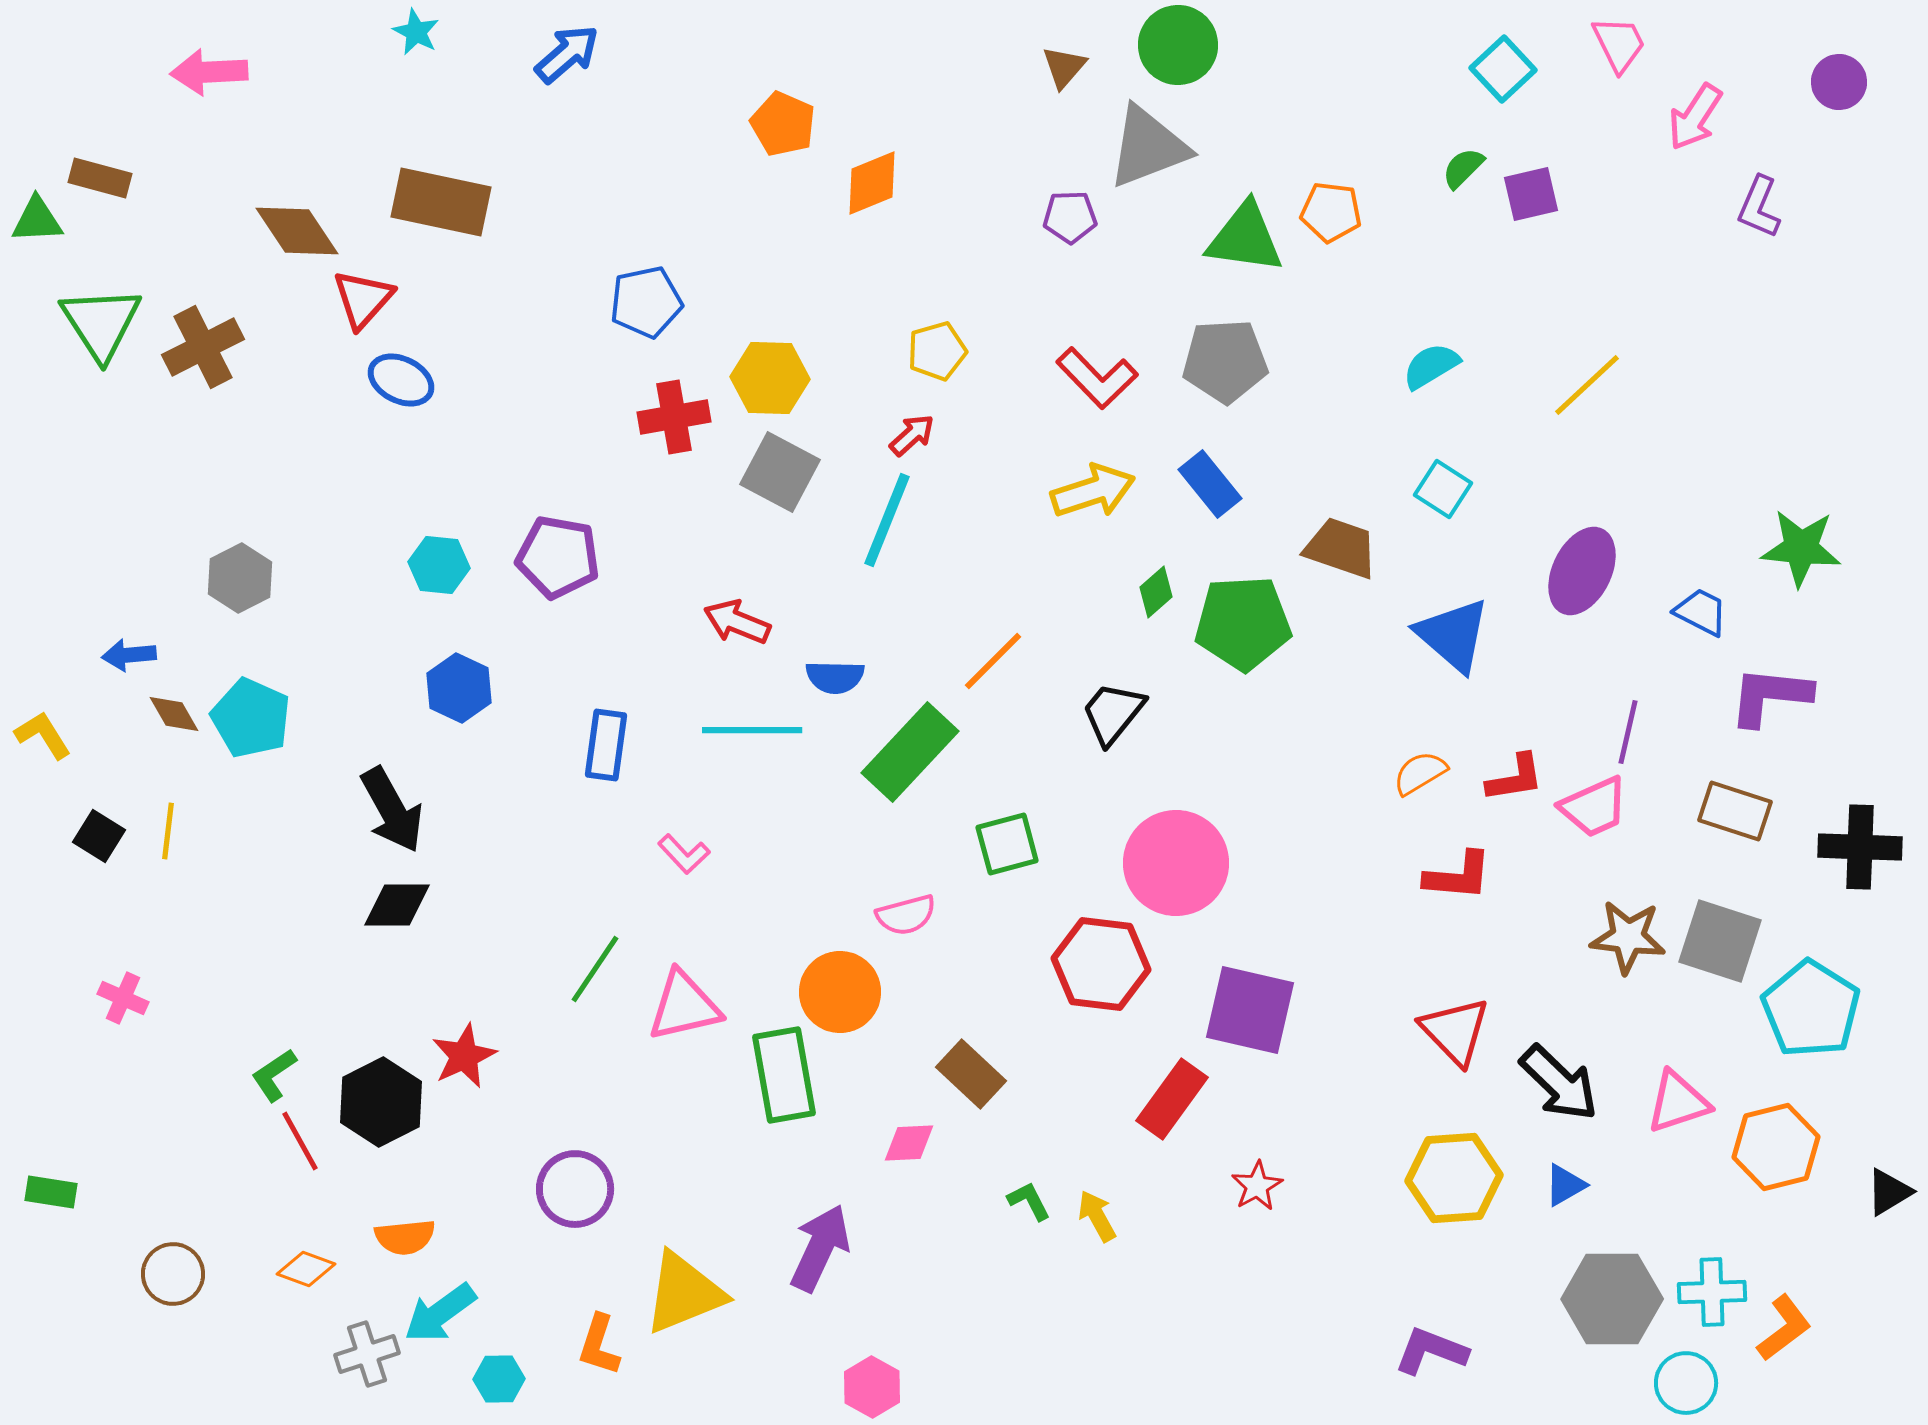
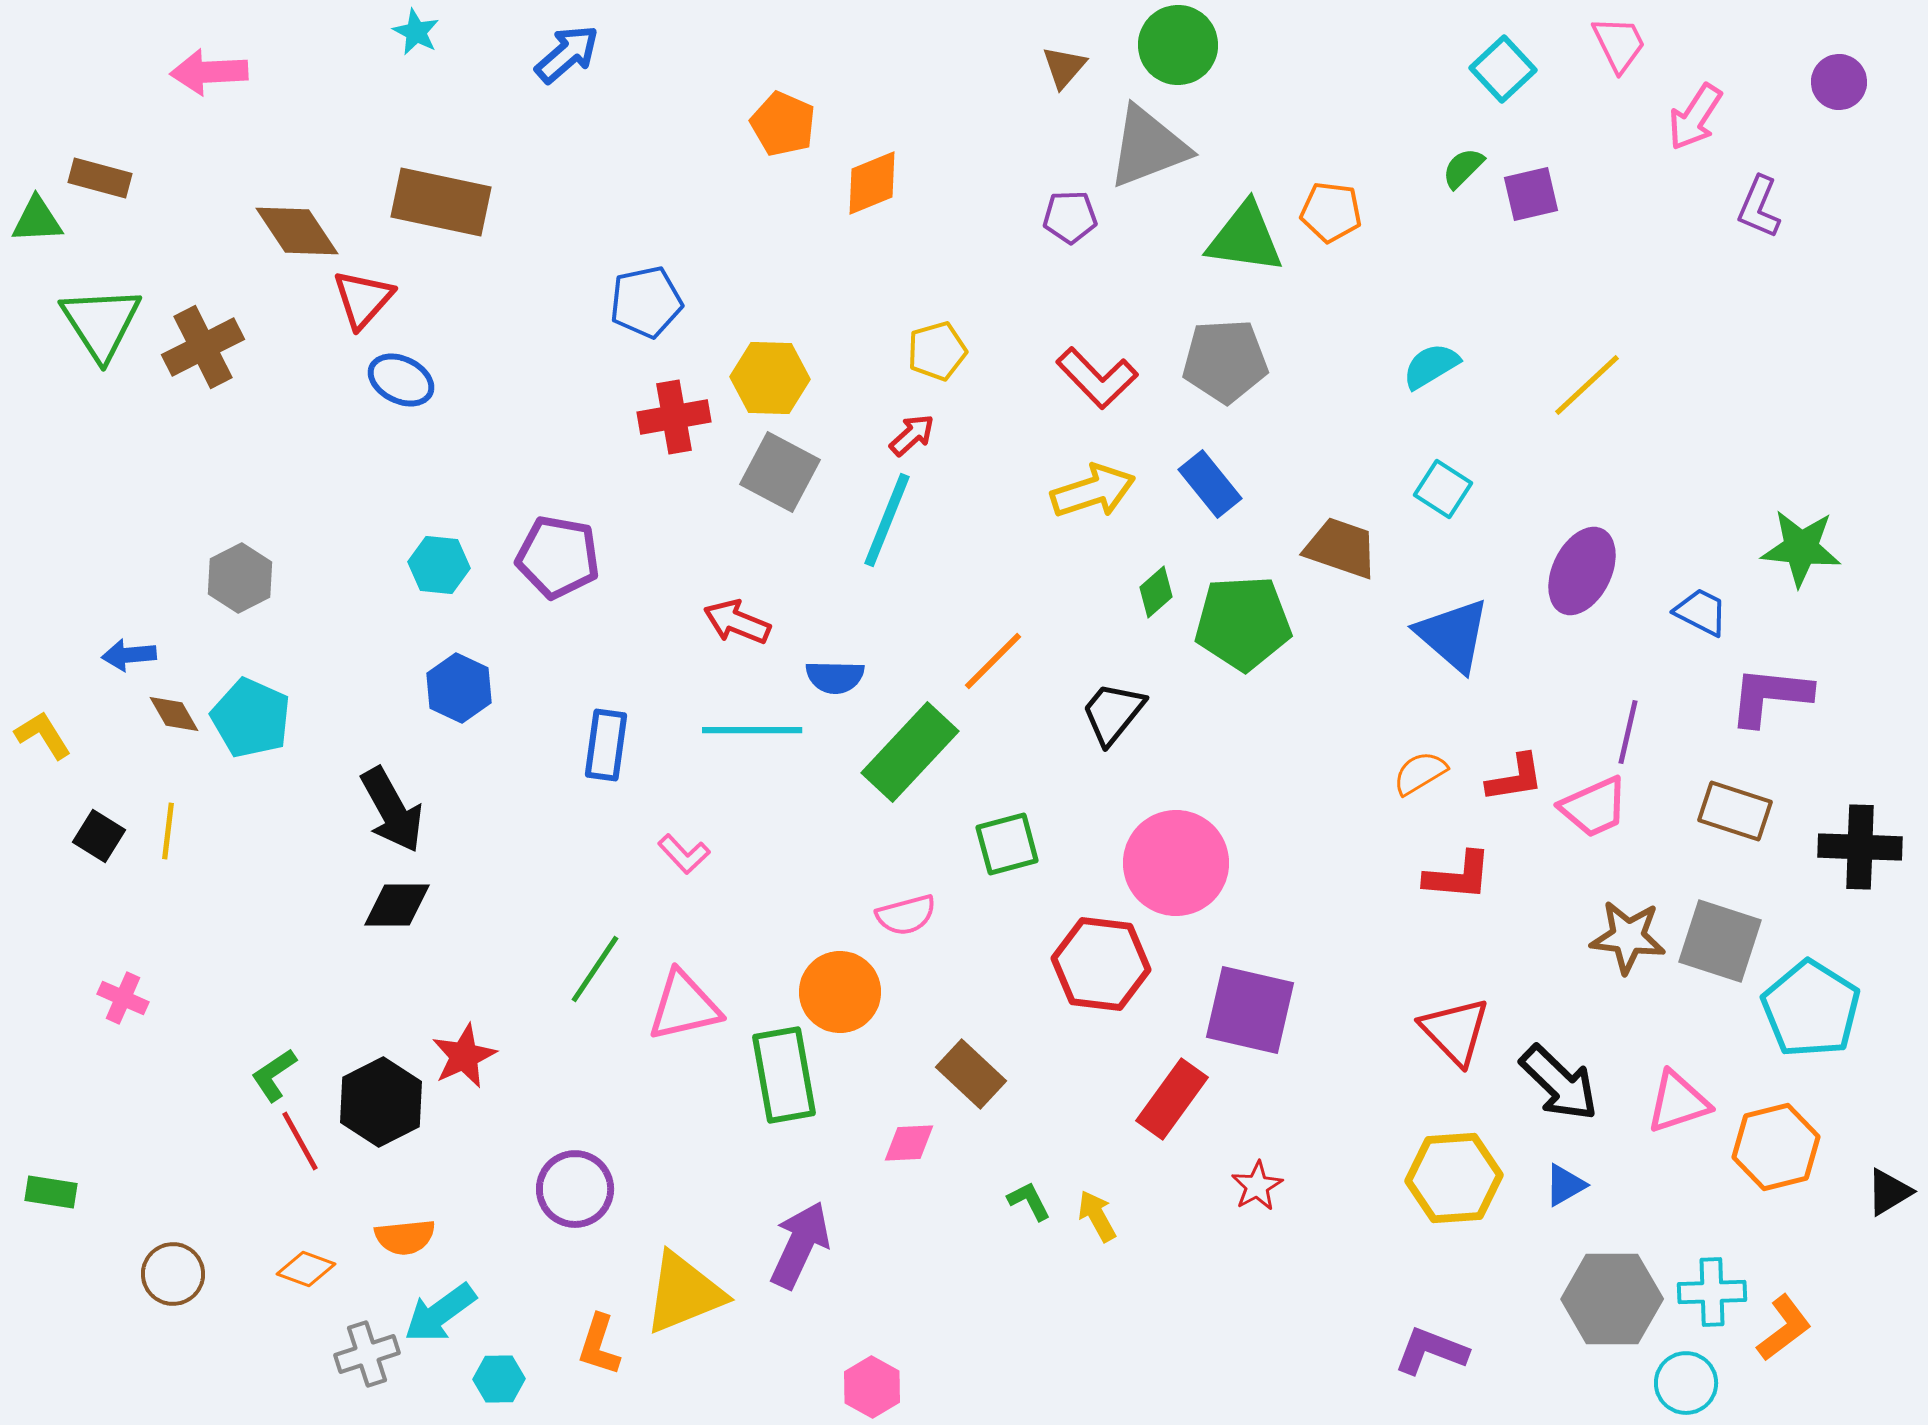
purple arrow at (820, 1248): moved 20 px left, 3 px up
